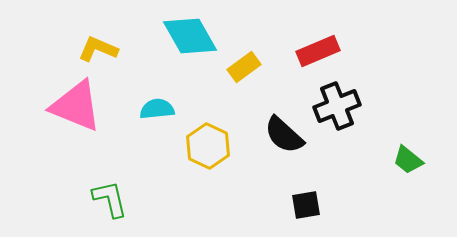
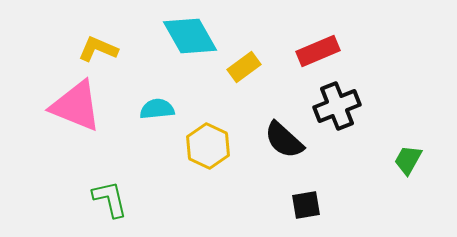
black semicircle: moved 5 px down
green trapezoid: rotated 80 degrees clockwise
